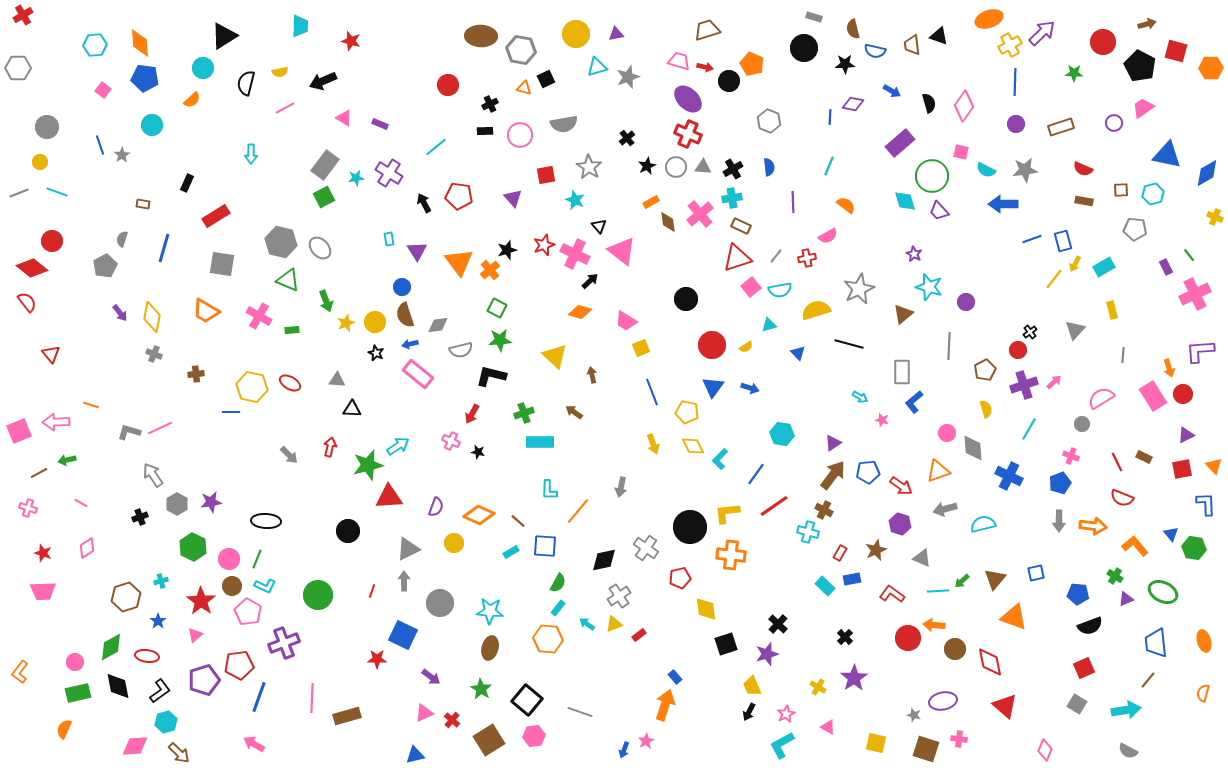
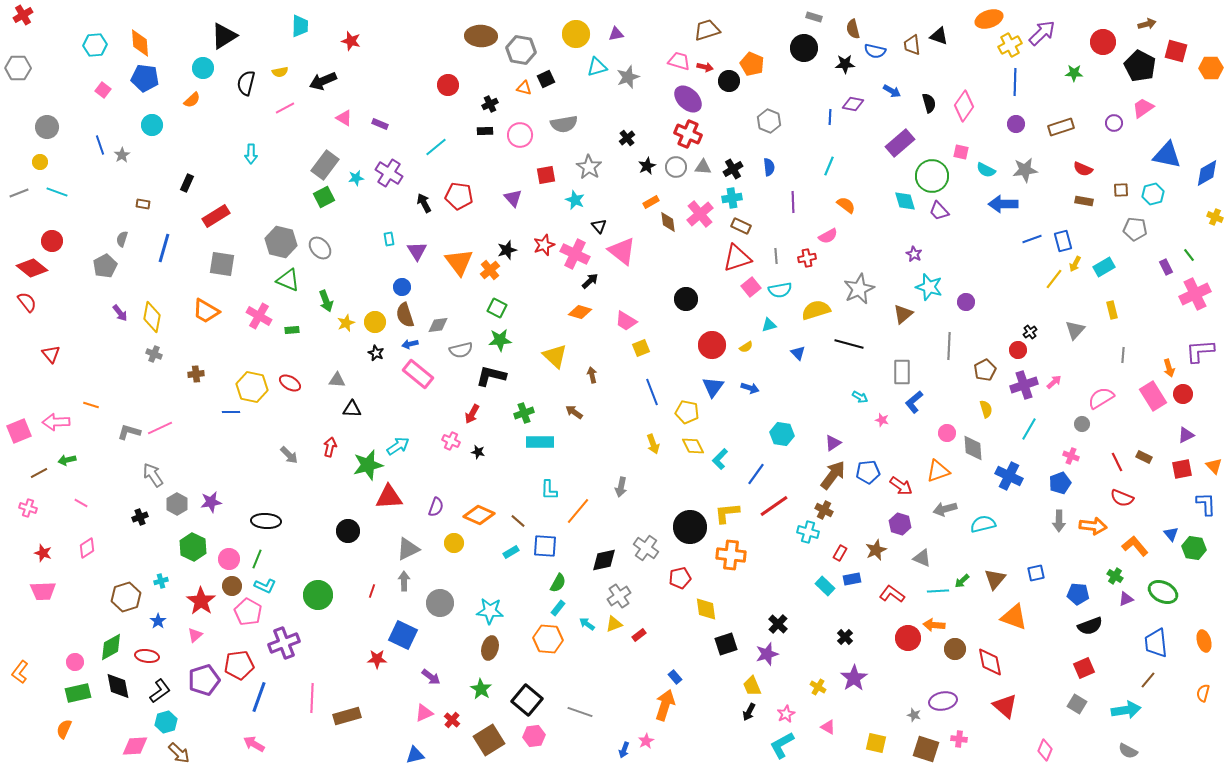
gray line at (776, 256): rotated 42 degrees counterclockwise
